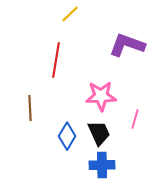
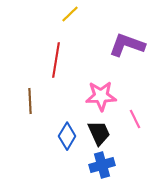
brown line: moved 7 px up
pink line: rotated 42 degrees counterclockwise
blue cross: rotated 15 degrees counterclockwise
